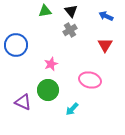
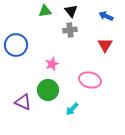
gray cross: rotated 24 degrees clockwise
pink star: moved 1 px right
